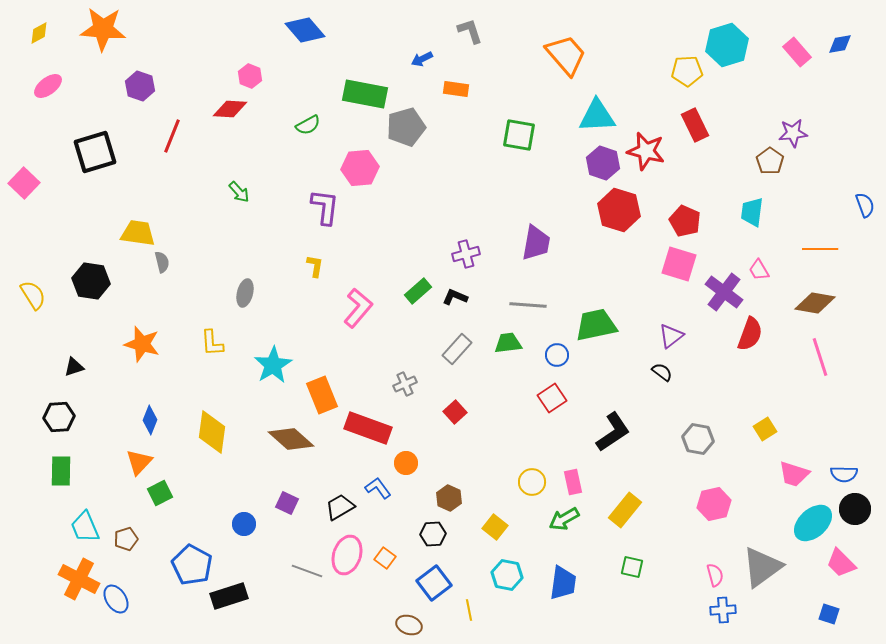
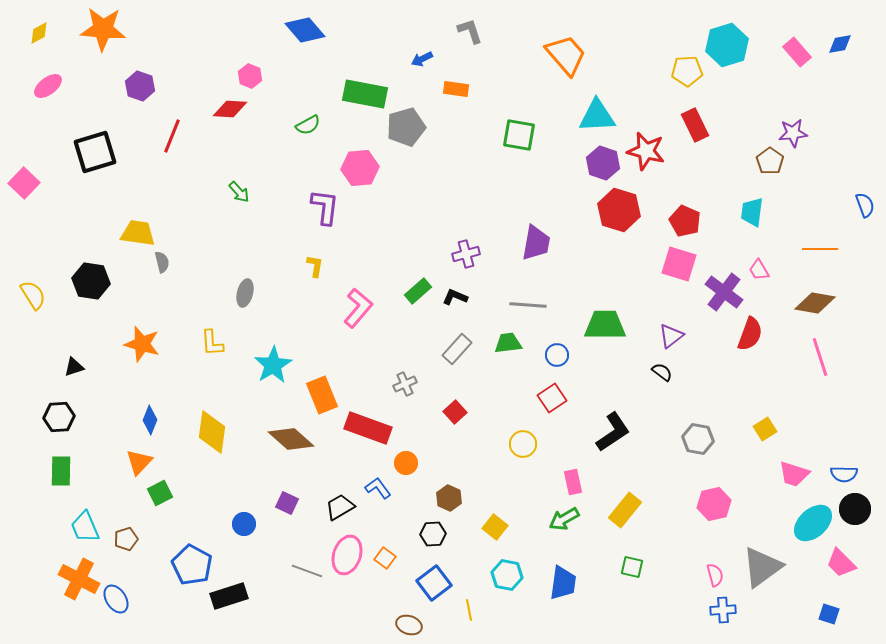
green trapezoid at (596, 325): moved 9 px right; rotated 12 degrees clockwise
yellow circle at (532, 482): moved 9 px left, 38 px up
